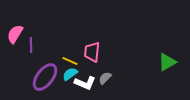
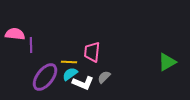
pink semicircle: rotated 66 degrees clockwise
yellow line: moved 1 px left, 1 px down; rotated 21 degrees counterclockwise
gray semicircle: moved 1 px left, 1 px up
white L-shape: moved 2 px left
